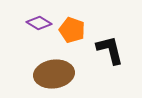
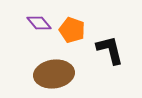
purple diamond: rotated 20 degrees clockwise
